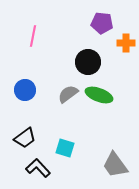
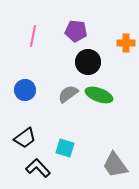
purple pentagon: moved 26 px left, 8 px down
